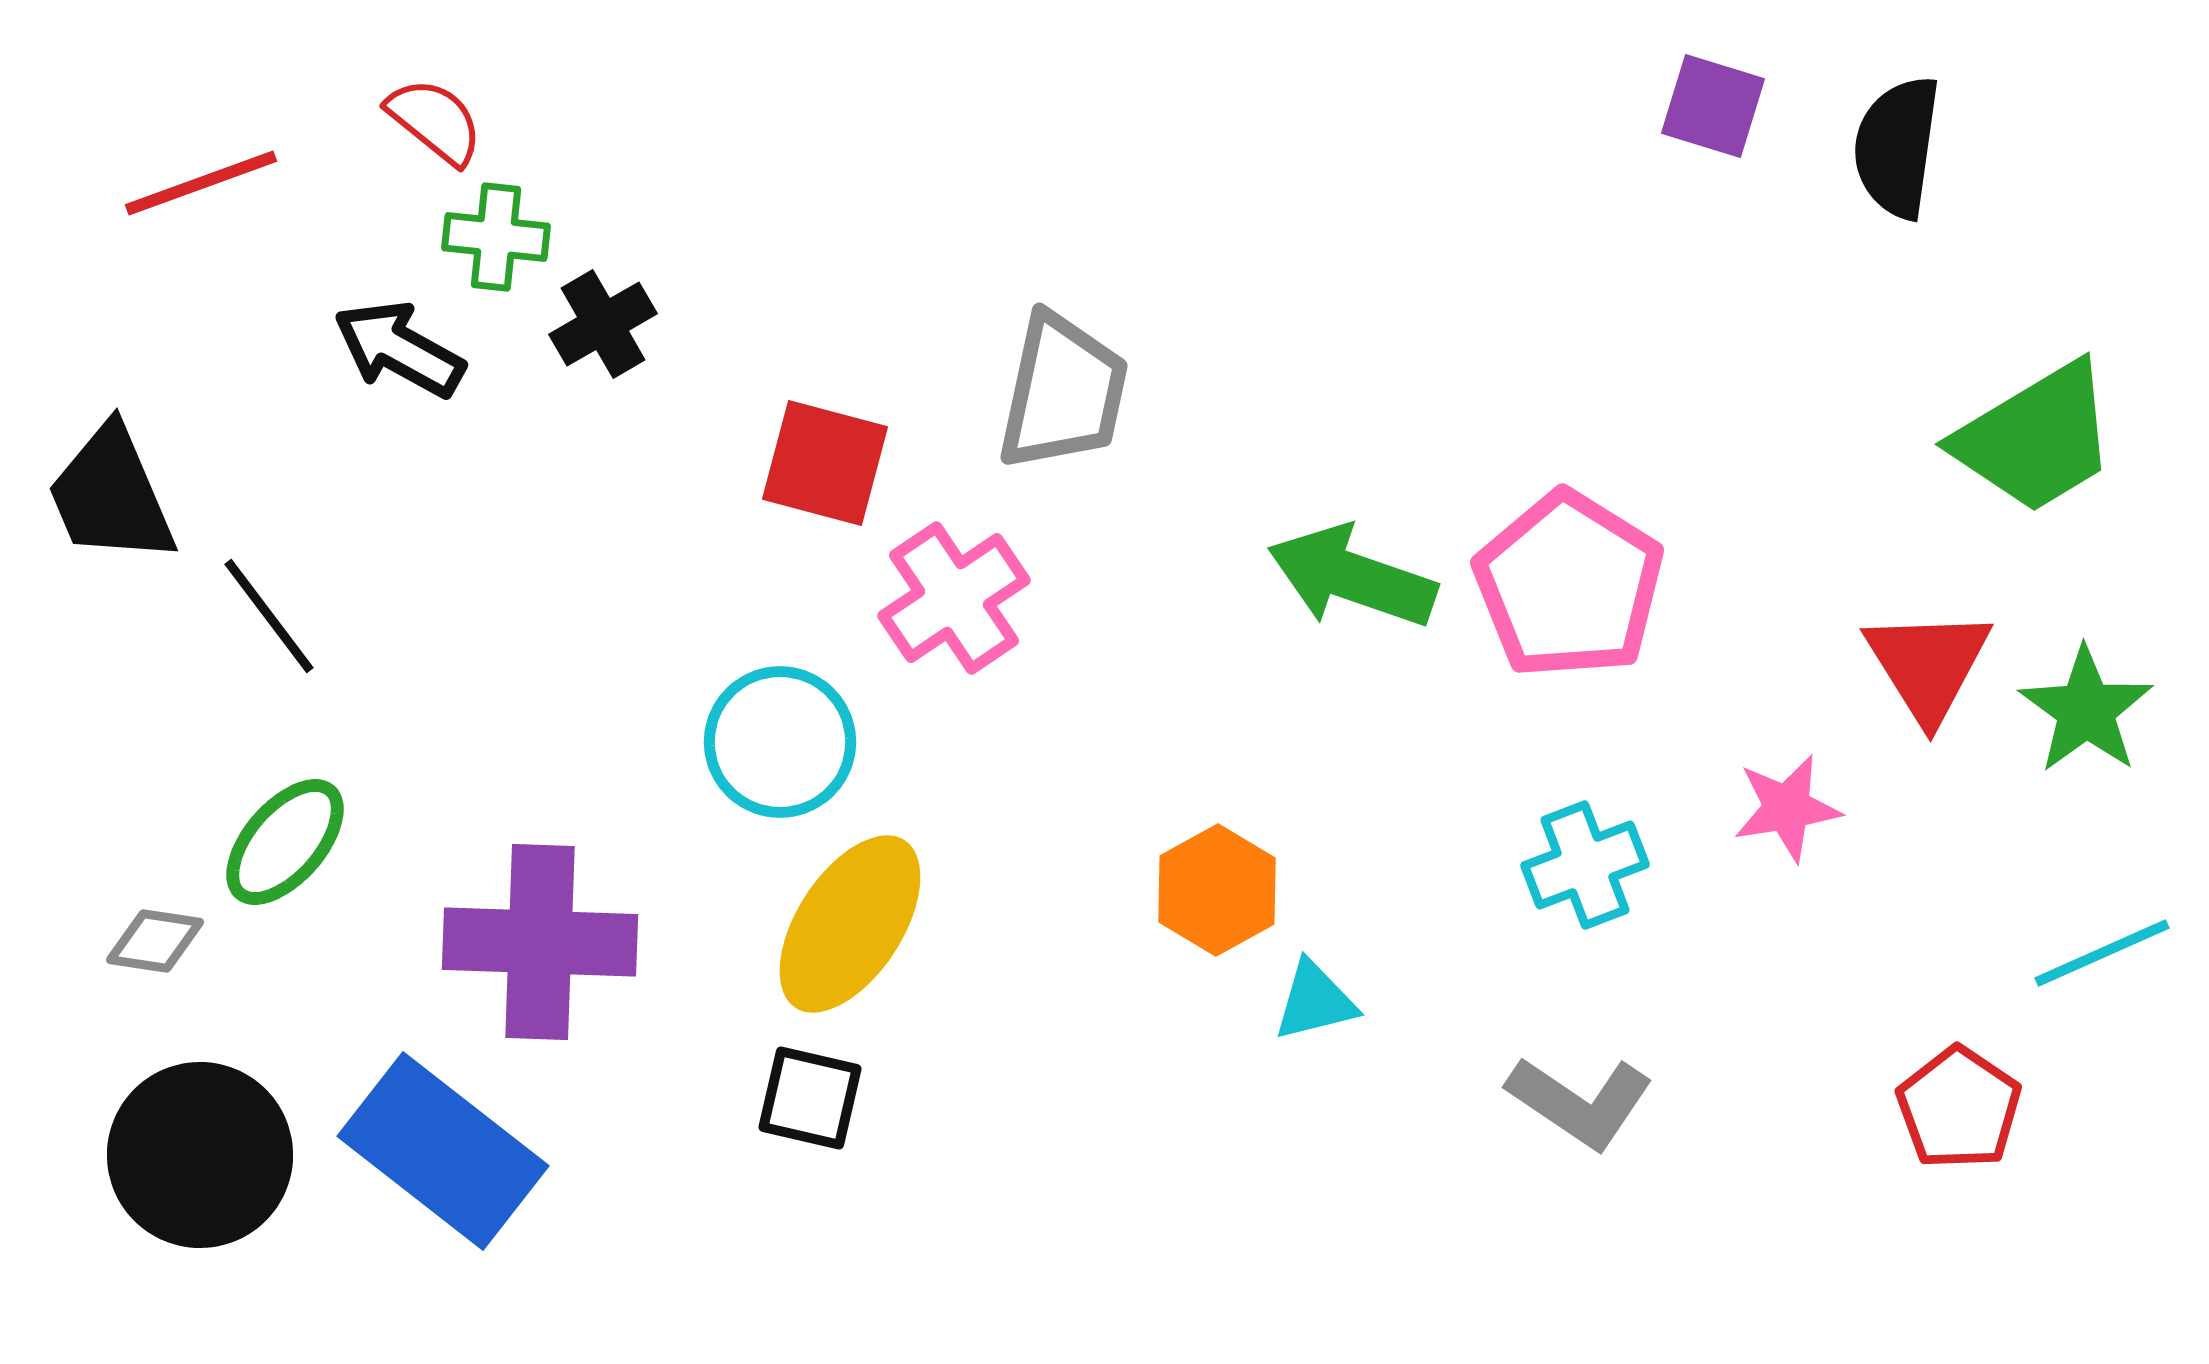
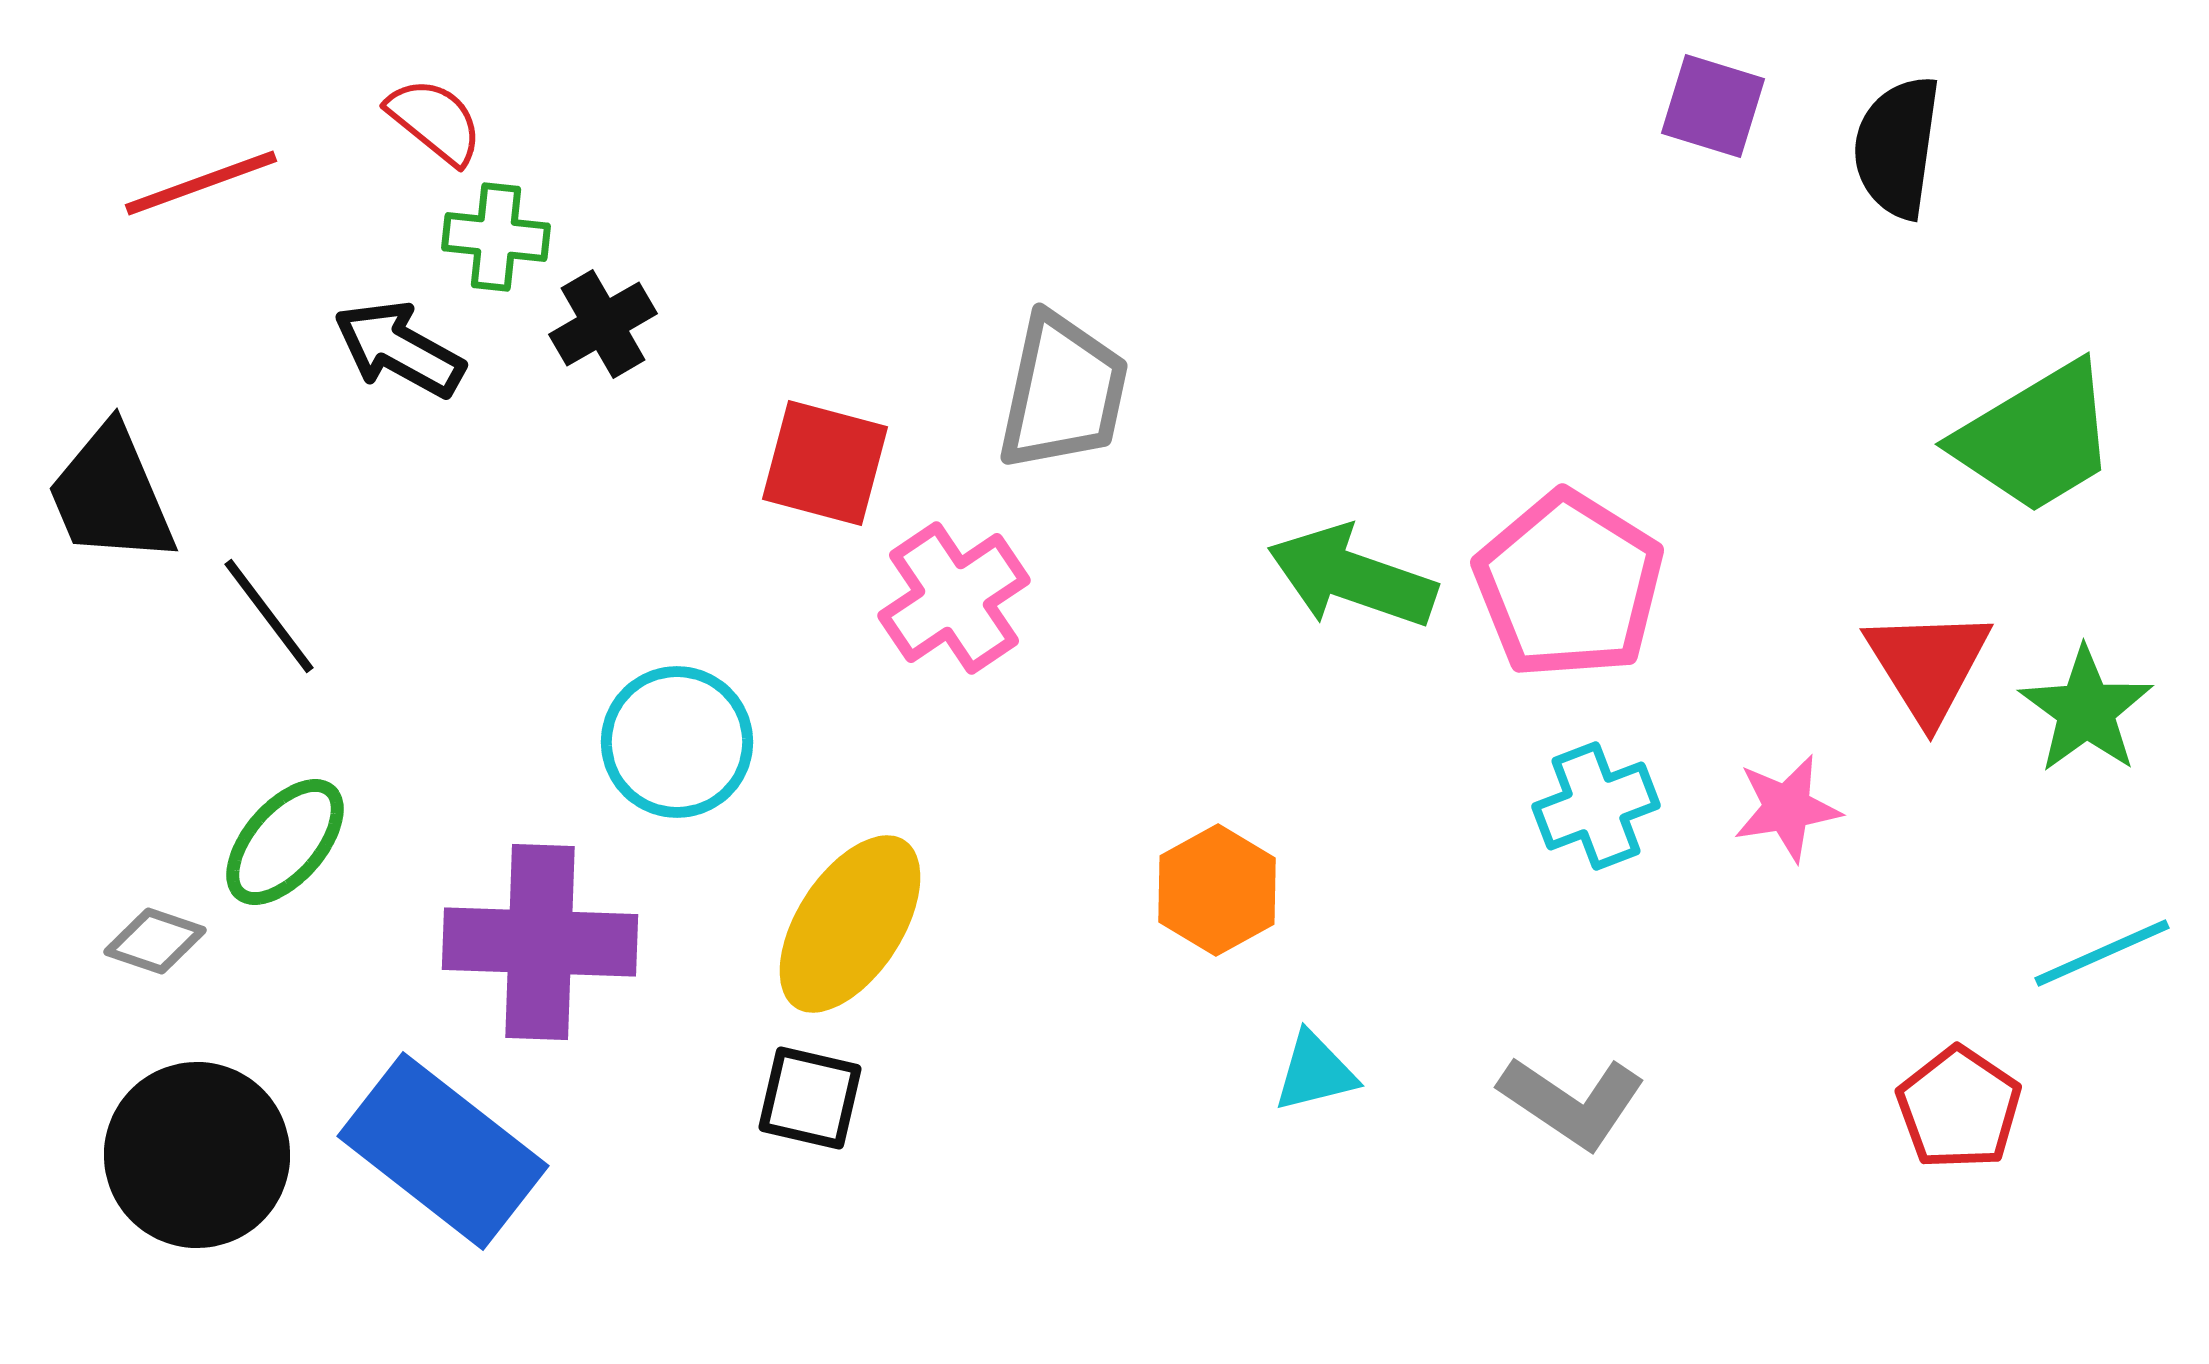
cyan circle: moved 103 px left
cyan cross: moved 11 px right, 59 px up
gray diamond: rotated 10 degrees clockwise
cyan triangle: moved 71 px down
gray L-shape: moved 8 px left
black circle: moved 3 px left
